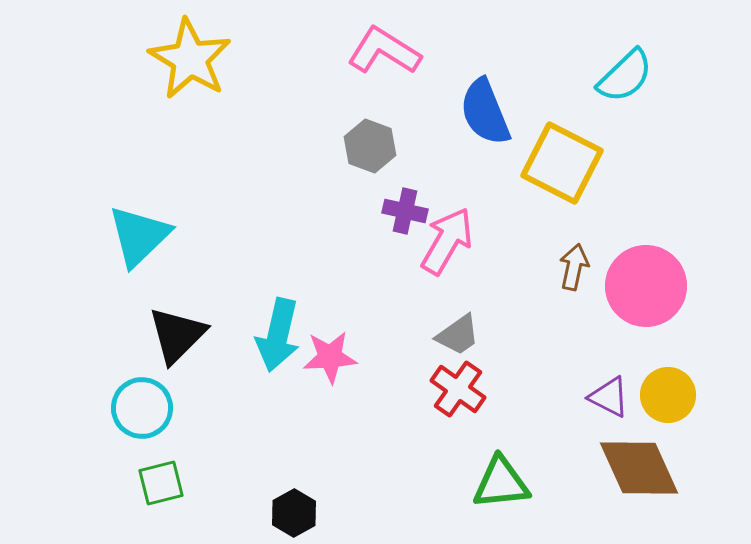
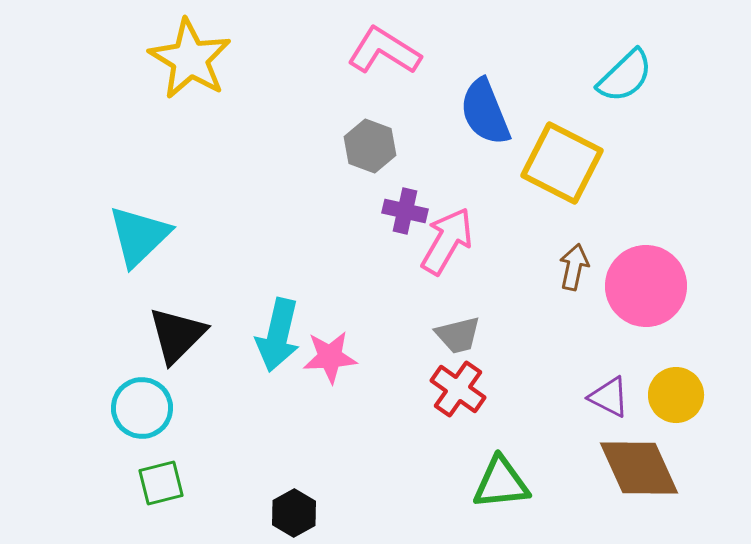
gray trapezoid: rotated 21 degrees clockwise
yellow circle: moved 8 px right
